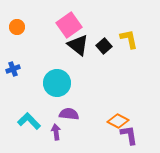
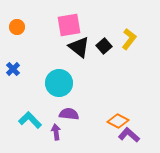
pink square: rotated 25 degrees clockwise
yellow L-shape: rotated 50 degrees clockwise
black triangle: moved 1 px right, 2 px down
blue cross: rotated 24 degrees counterclockwise
cyan circle: moved 2 px right
cyan L-shape: moved 1 px right, 1 px up
purple L-shape: rotated 40 degrees counterclockwise
